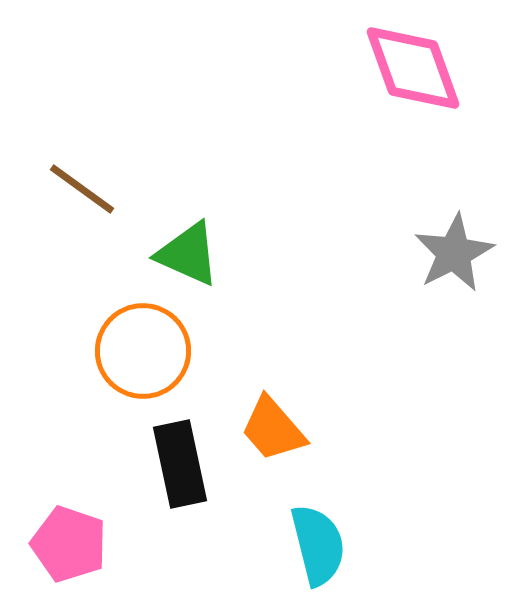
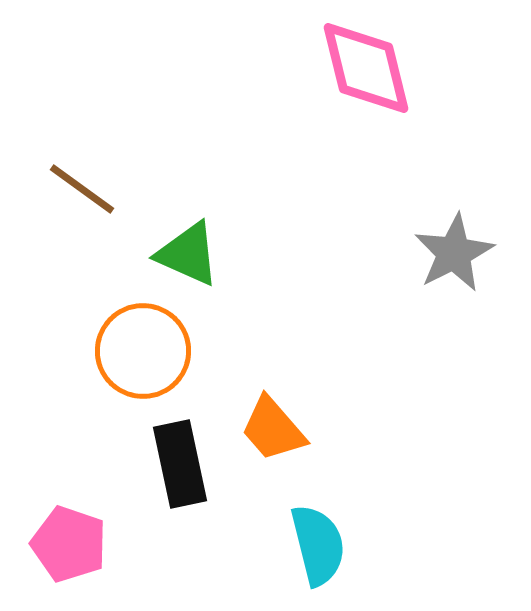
pink diamond: moved 47 px left; rotated 6 degrees clockwise
